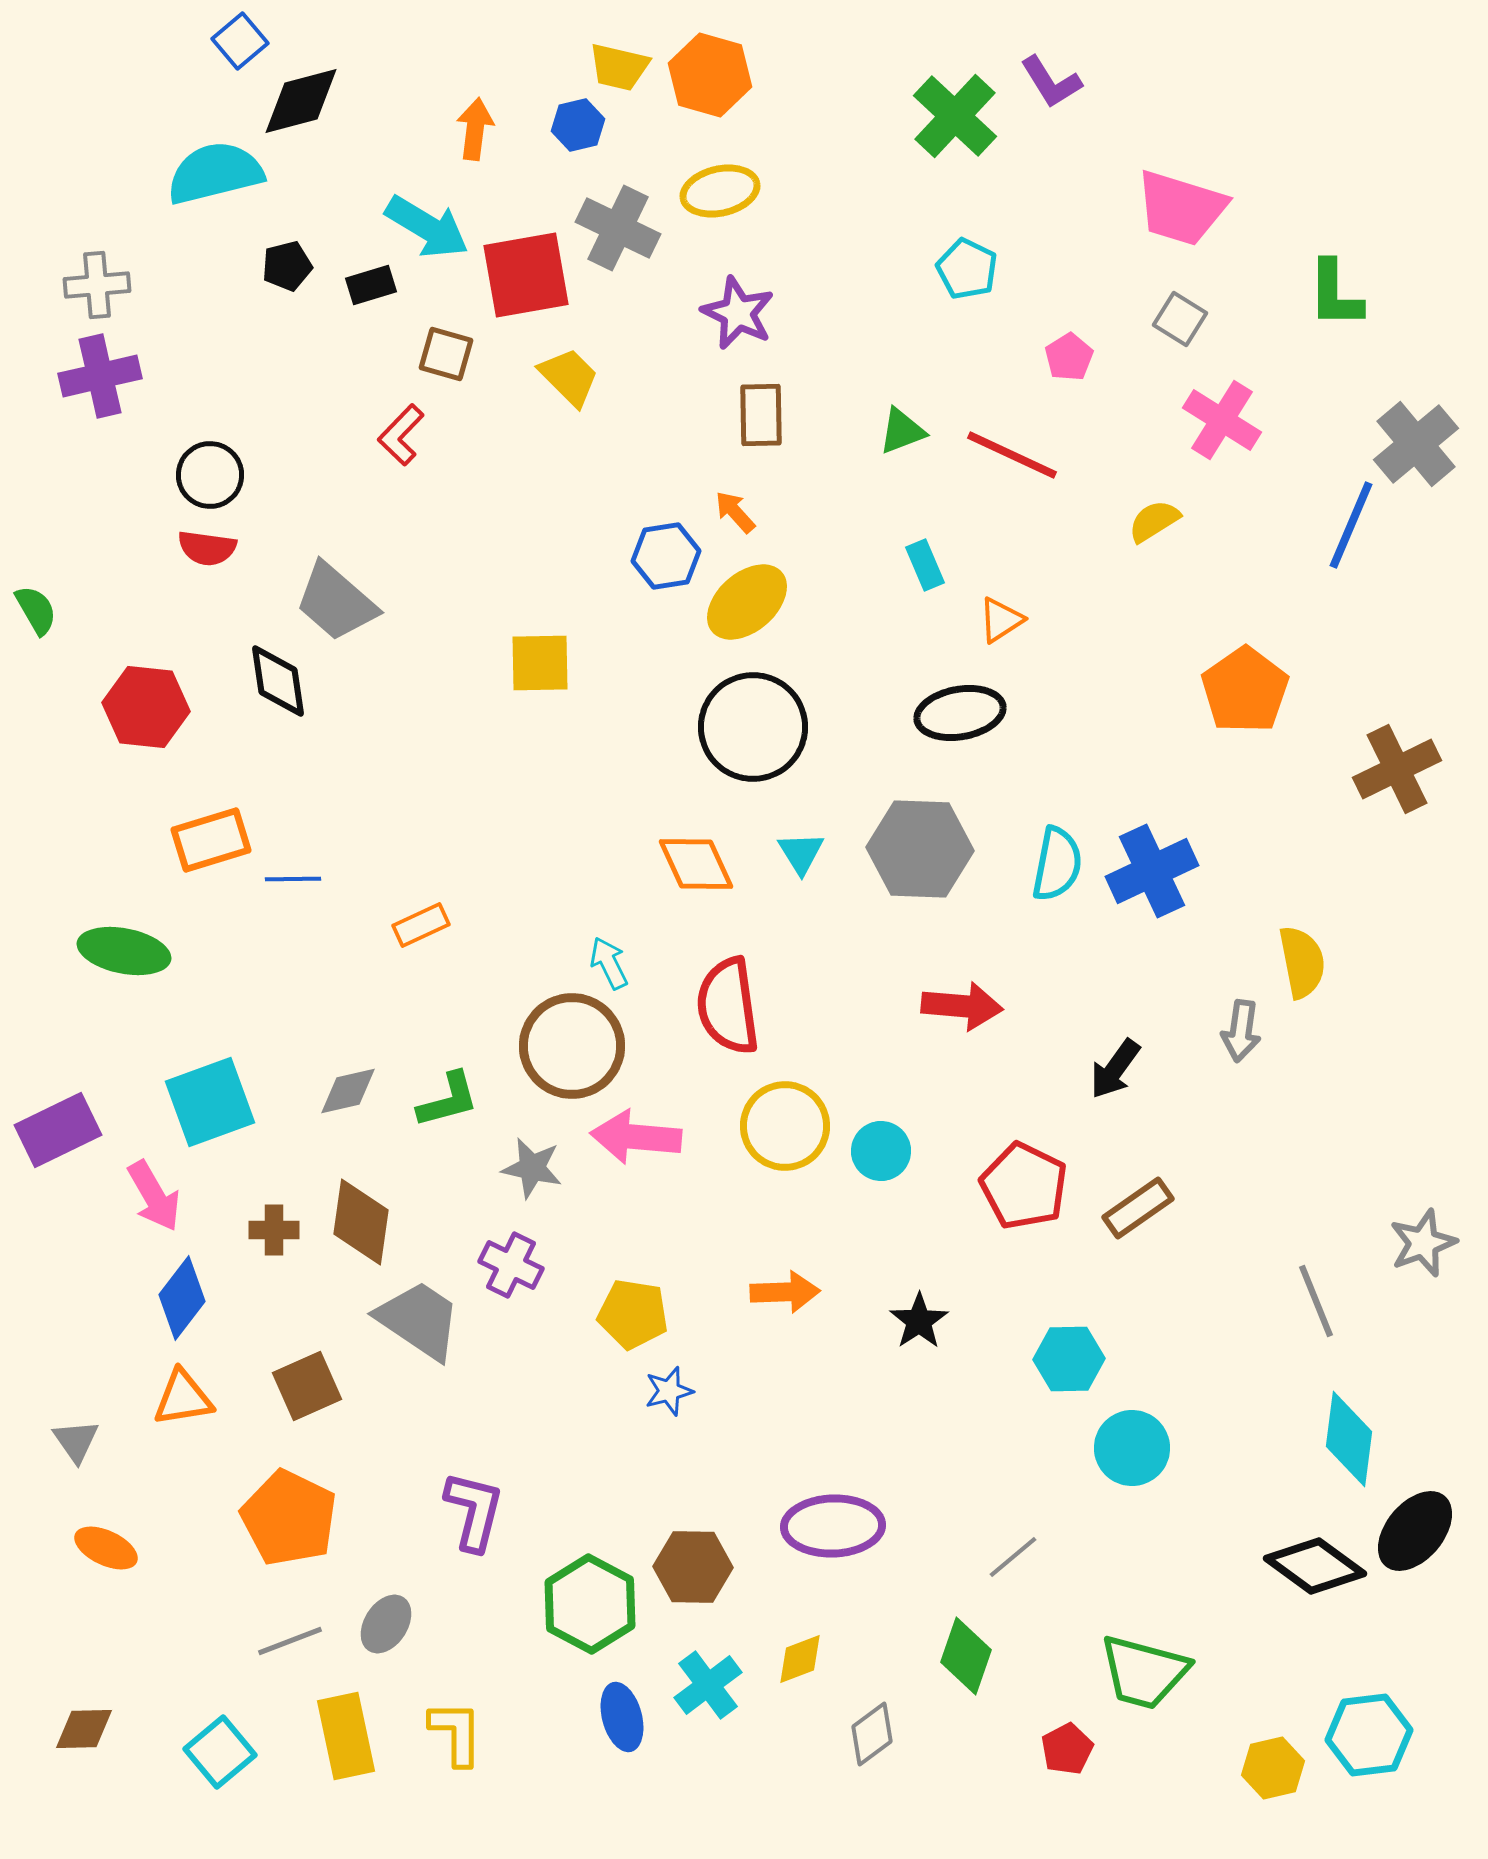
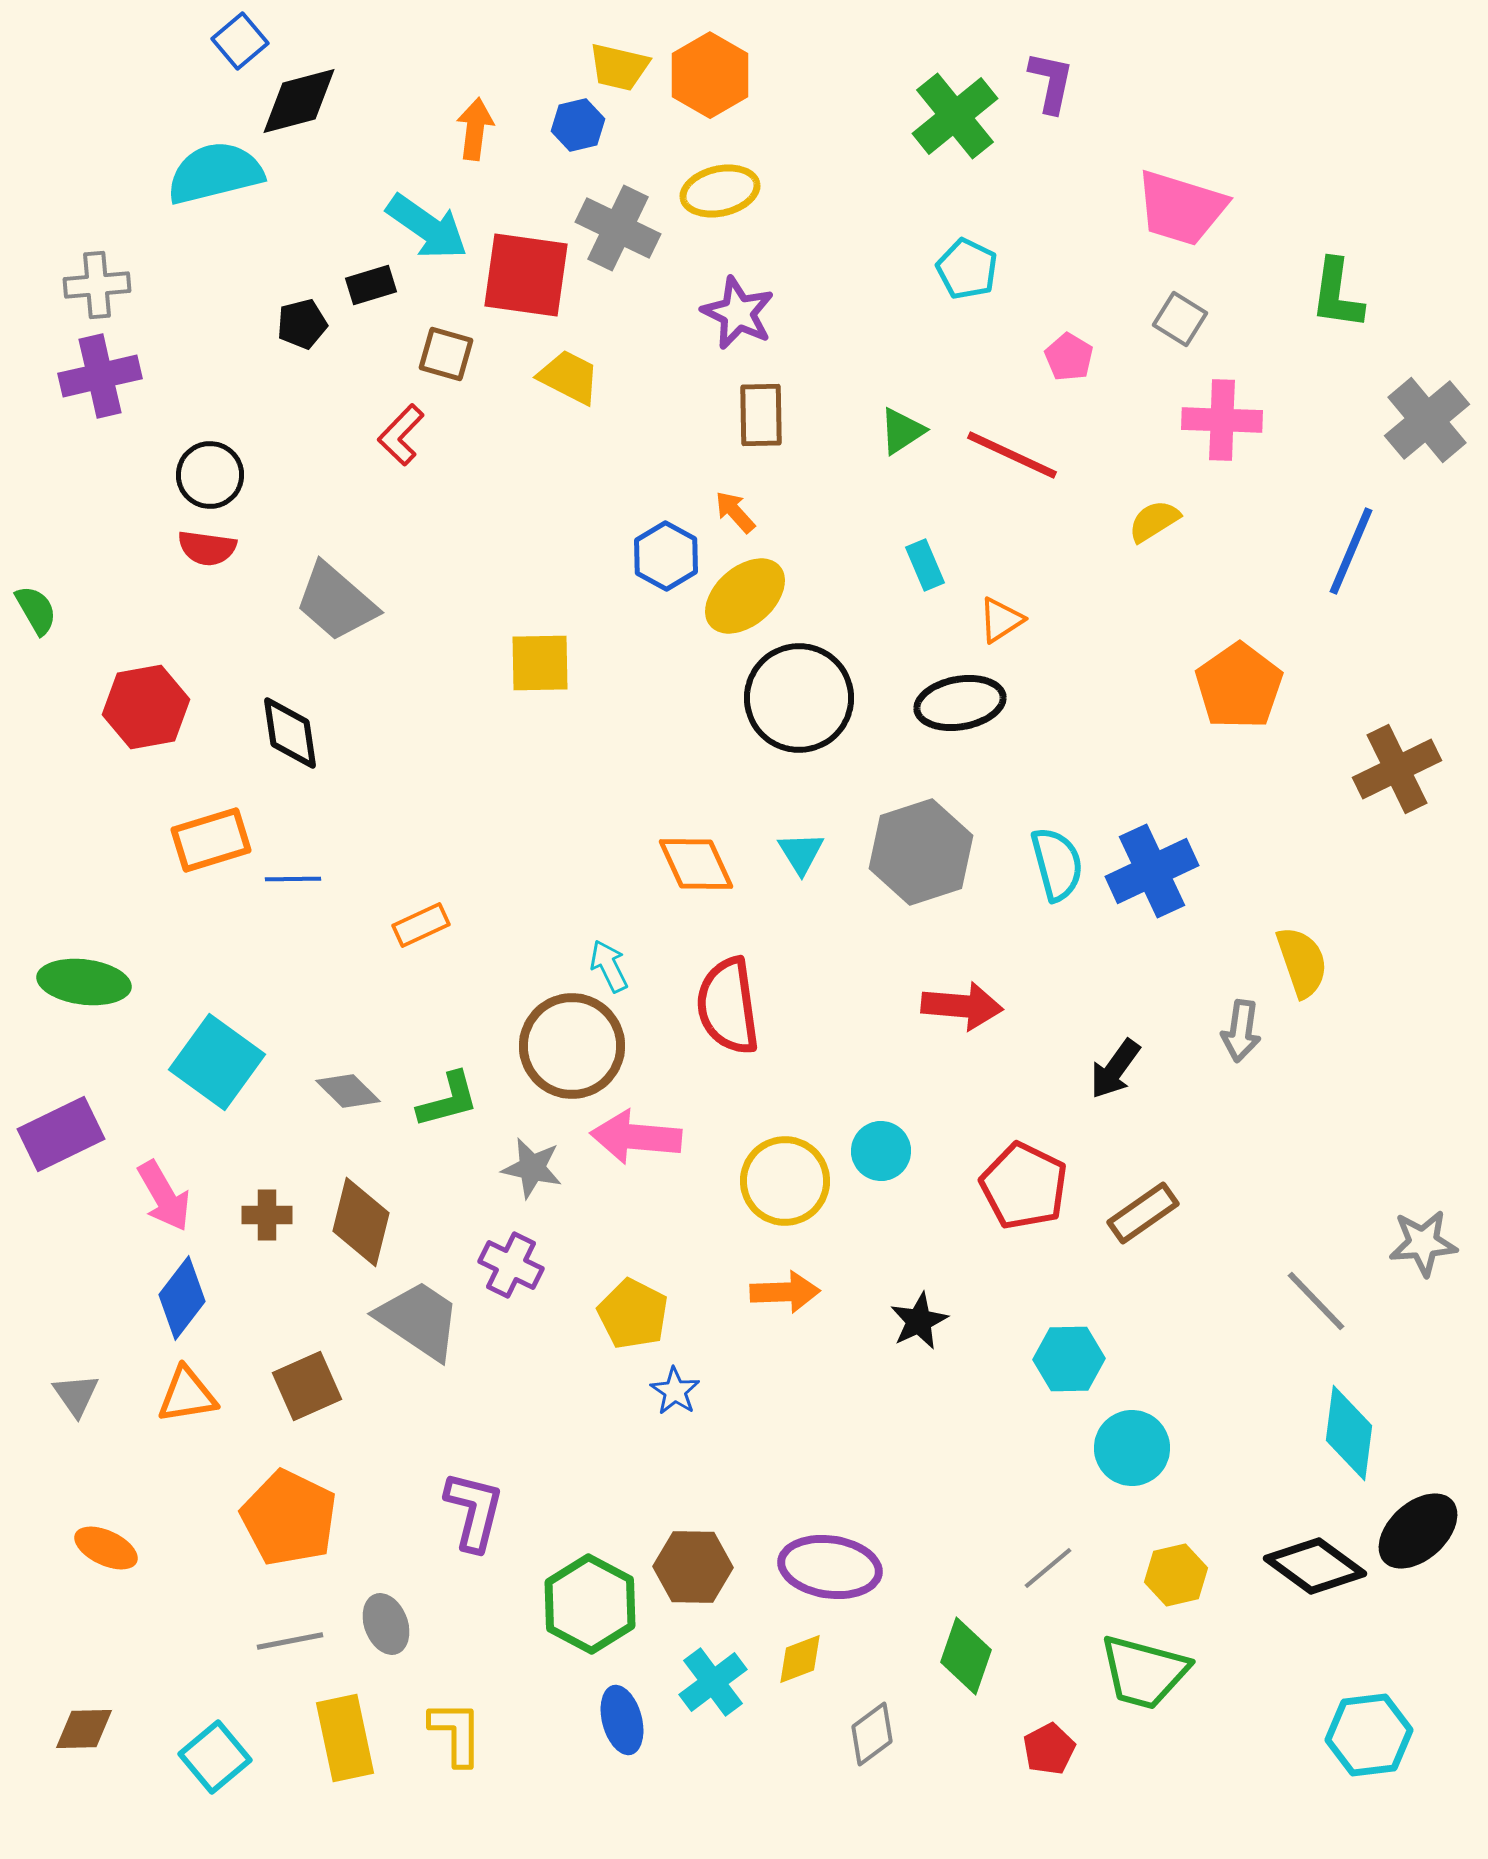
orange hexagon at (710, 75): rotated 14 degrees clockwise
purple L-shape at (1051, 82): rotated 136 degrees counterclockwise
black diamond at (301, 101): moved 2 px left
green cross at (955, 116): rotated 8 degrees clockwise
cyan arrow at (427, 227): rotated 4 degrees clockwise
black pentagon at (287, 266): moved 15 px right, 58 px down
red square at (526, 275): rotated 18 degrees clockwise
green L-shape at (1335, 294): moved 2 px right; rotated 8 degrees clockwise
pink pentagon at (1069, 357): rotated 9 degrees counterclockwise
yellow trapezoid at (569, 377): rotated 18 degrees counterclockwise
pink cross at (1222, 420): rotated 30 degrees counterclockwise
green triangle at (902, 431): rotated 12 degrees counterclockwise
gray cross at (1416, 444): moved 11 px right, 24 px up
blue line at (1351, 525): moved 26 px down
blue hexagon at (666, 556): rotated 22 degrees counterclockwise
yellow ellipse at (747, 602): moved 2 px left, 6 px up
black diamond at (278, 681): moved 12 px right, 52 px down
orange pentagon at (1245, 690): moved 6 px left, 4 px up
red hexagon at (146, 707): rotated 16 degrees counterclockwise
black ellipse at (960, 713): moved 10 px up
black circle at (753, 727): moved 46 px right, 29 px up
gray hexagon at (920, 849): moved 1 px right, 3 px down; rotated 20 degrees counterclockwise
cyan semicircle at (1057, 864): rotated 26 degrees counterclockwise
green ellipse at (124, 951): moved 40 px left, 31 px down; rotated 4 degrees counterclockwise
yellow semicircle at (1302, 962): rotated 8 degrees counterclockwise
cyan arrow at (609, 963): moved 3 px down
gray diamond at (348, 1091): rotated 58 degrees clockwise
cyan square at (210, 1102): moved 7 px right, 40 px up; rotated 34 degrees counterclockwise
yellow circle at (785, 1126): moved 55 px down
purple rectangle at (58, 1130): moved 3 px right, 4 px down
pink arrow at (154, 1196): moved 10 px right
brown rectangle at (1138, 1208): moved 5 px right, 5 px down
brown diamond at (361, 1222): rotated 6 degrees clockwise
brown cross at (274, 1230): moved 7 px left, 15 px up
gray star at (1423, 1243): rotated 16 degrees clockwise
gray line at (1316, 1301): rotated 22 degrees counterclockwise
yellow pentagon at (633, 1314): rotated 18 degrees clockwise
black star at (919, 1321): rotated 8 degrees clockwise
blue star at (669, 1391): moved 6 px right; rotated 24 degrees counterclockwise
orange triangle at (183, 1398): moved 4 px right, 3 px up
cyan diamond at (1349, 1439): moved 6 px up
gray triangle at (76, 1441): moved 46 px up
purple ellipse at (833, 1526): moved 3 px left, 41 px down; rotated 10 degrees clockwise
black ellipse at (1415, 1531): moved 3 px right; rotated 8 degrees clockwise
gray line at (1013, 1557): moved 35 px right, 11 px down
gray ellipse at (386, 1624): rotated 54 degrees counterclockwise
gray line at (290, 1641): rotated 10 degrees clockwise
cyan cross at (708, 1685): moved 5 px right, 3 px up
blue ellipse at (622, 1717): moved 3 px down
yellow rectangle at (346, 1736): moved 1 px left, 2 px down
red pentagon at (1067, 1749): moved 18 px left
cyan square at (220, 1752): moved 5 px left, 5 px down
yellow hexagon at (1273, 1768): moved 97 px left, 193 px up
